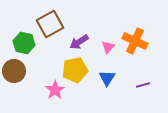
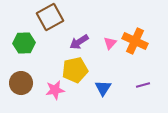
brown square: moved 7 px up
green hexagon: rotated 15 degrees counterclockwise
pink triangle: moved 2 px right, 4 px up
brown circle: moved 7 px right, 12 px down
blue triangle: moved 4 px left, 10 px down
pink star: rotated 24 degrees clockwise
